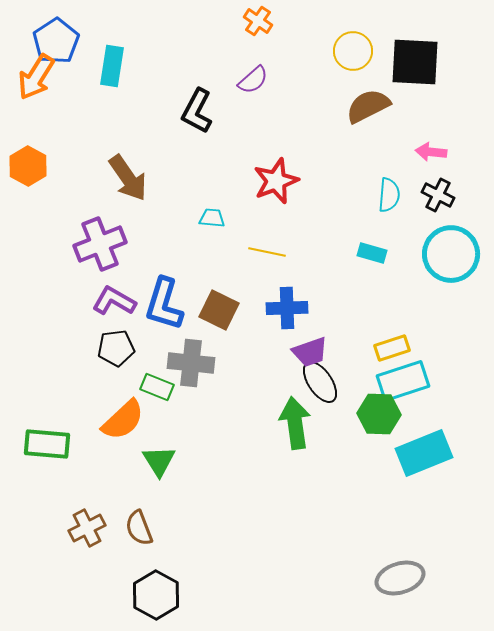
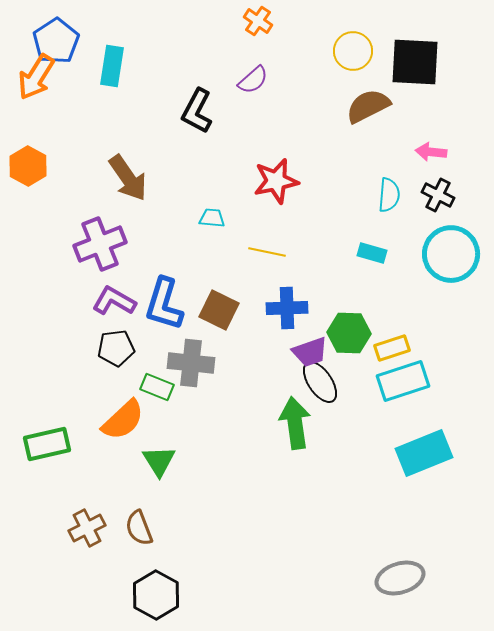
red star at (276, 181): rotated 9 degrees clockwise
green hexagon at (379, 414): moved 30 px left, 81 px up
green rectangle at (47, 444): rotated 18 degrees counterclockwise
